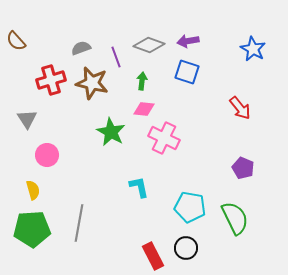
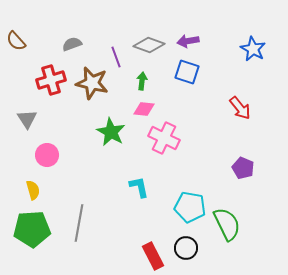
gray semicircle: moved 9 px left, 4 px up
green semicircle: moved 8 px left, 6 px down
